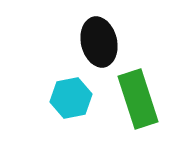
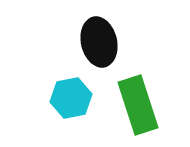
green rectangle: moved 6 px down
